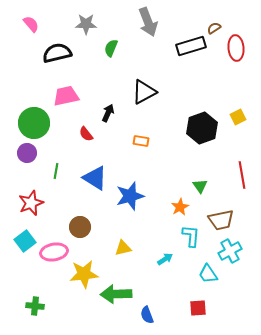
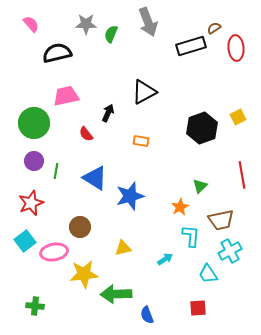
green semicircle: moved 14 px up
purple circle: moved 7 px right, 8 px down
green triangle: rotated 21 degrees clockwise
